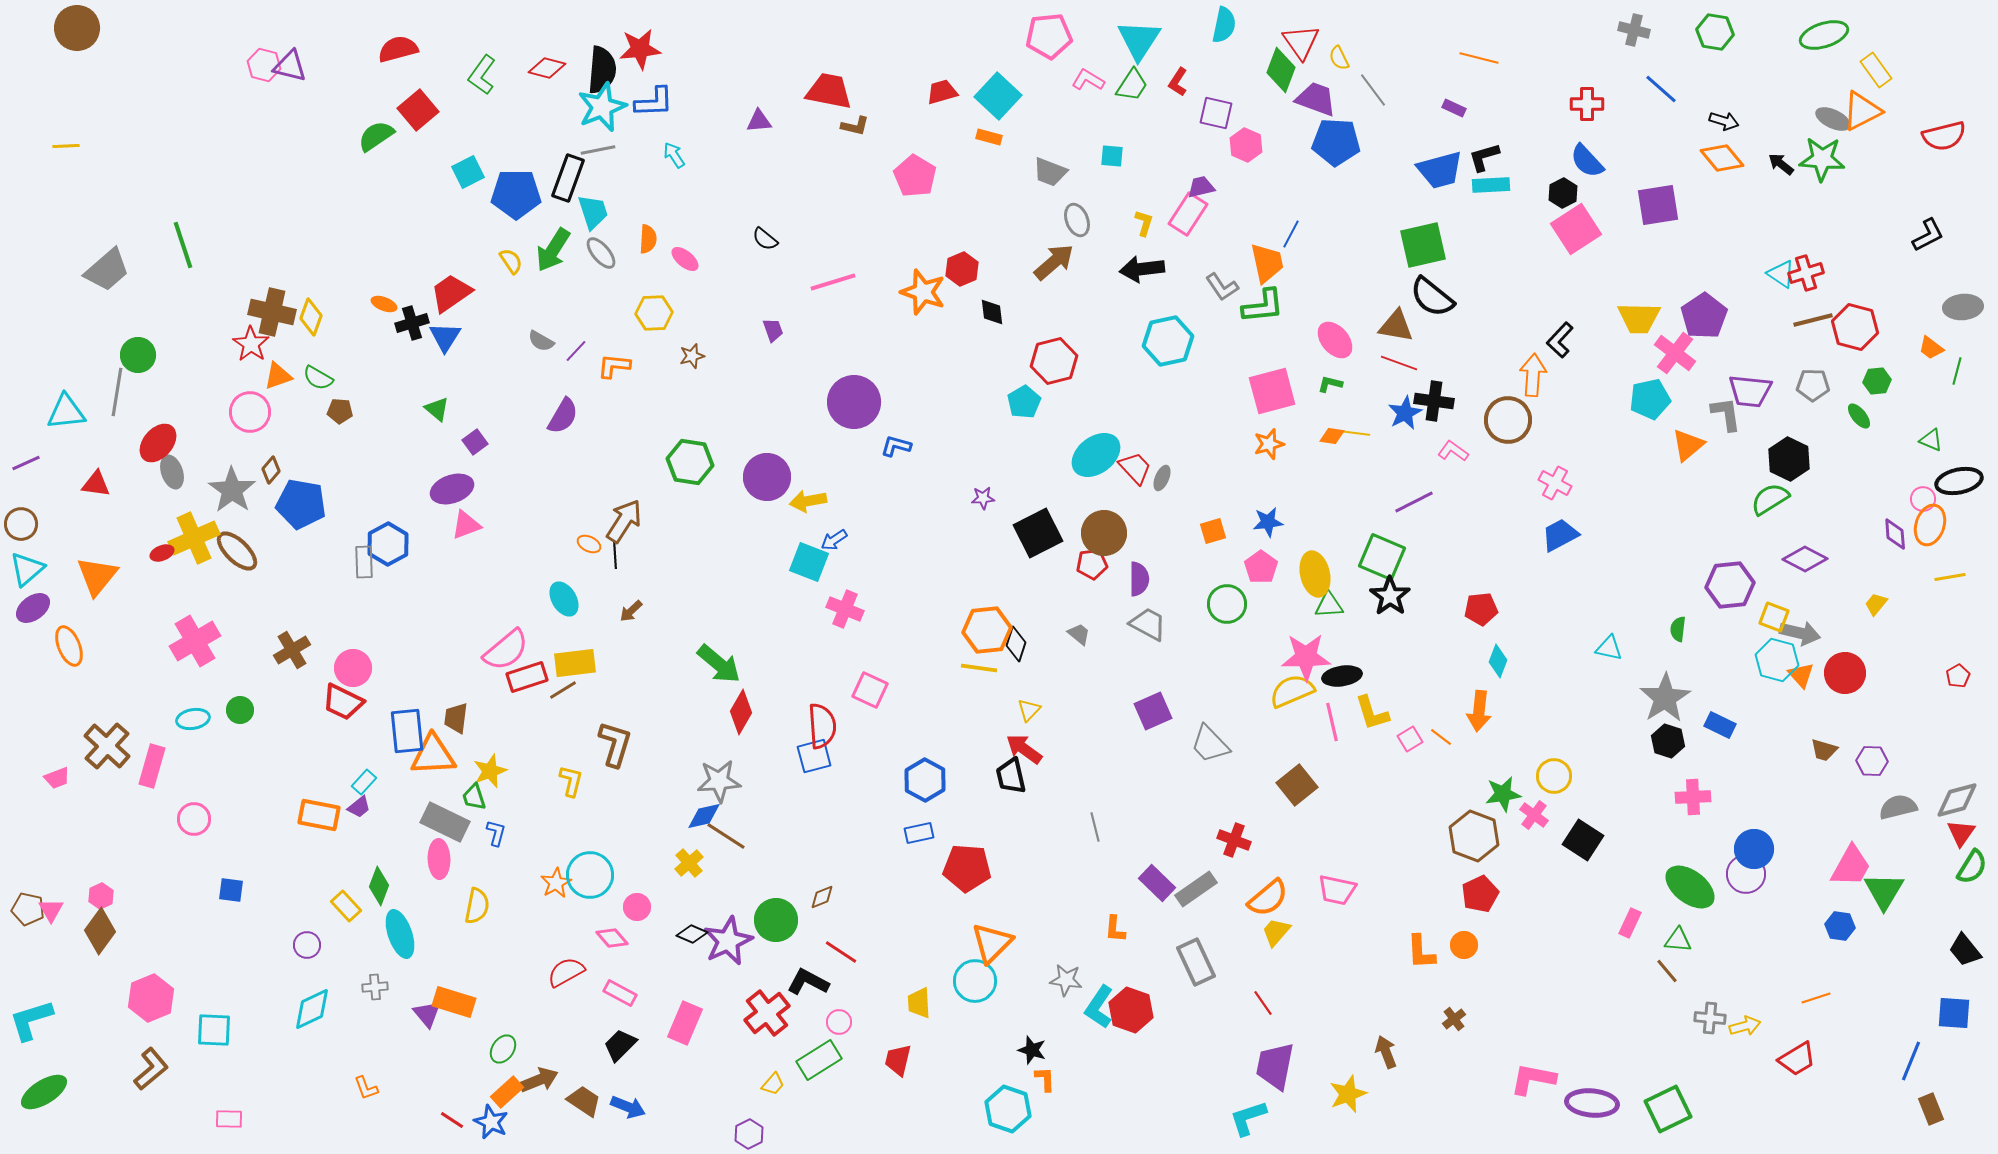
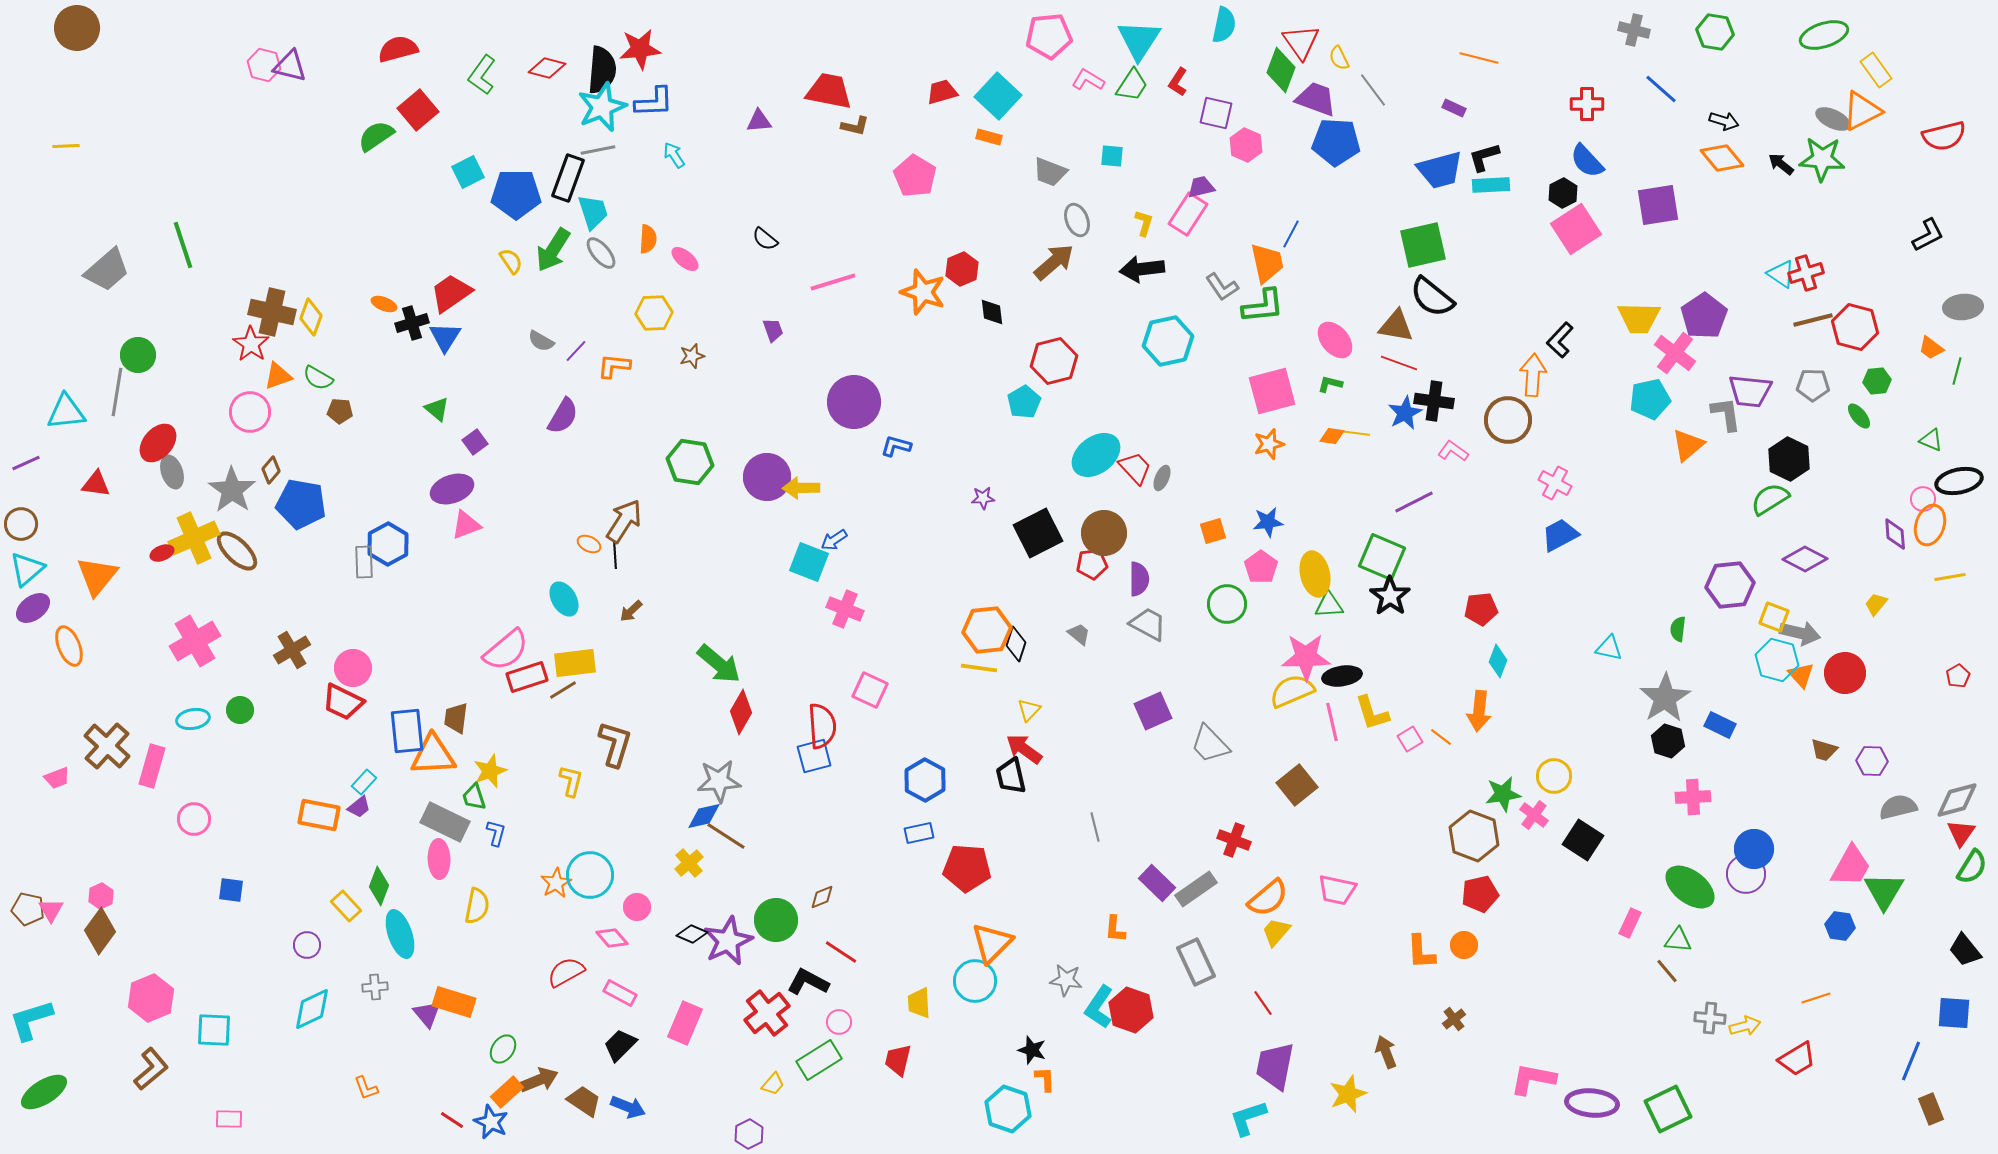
yellow arrow at (808, 501): moved 7 px left, 13 px up; rotated 9 degrees clockwise
red pentagon at (1480, 894): rotated 12 degrees clockwise
